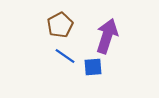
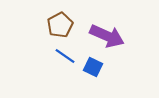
purple arrow: rotated 96 degrees clockwise
blue square: rotated 30 degrees clockwise
